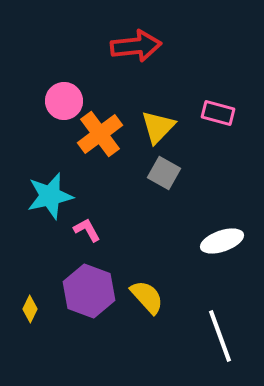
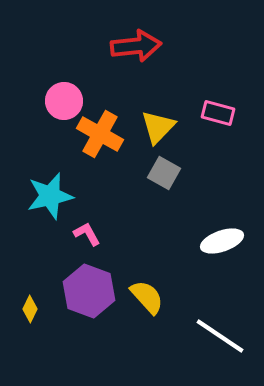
orange cross: rotated 24 degrees counterclockwise
pink L-shape: moved 4 px down
white line: rotated 36 degrees counterclockwise
